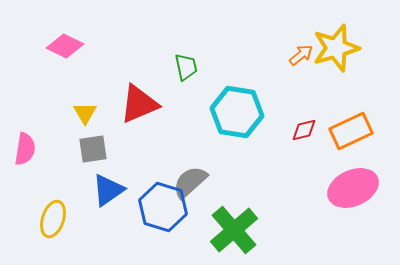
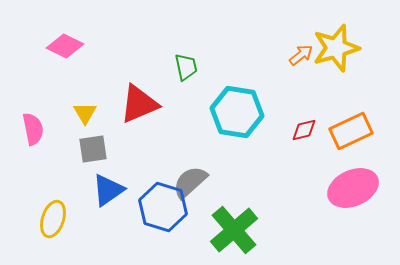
pink semicircle: moved 8 px right, 20 px up; rotated 20 degrees counterclockwise
